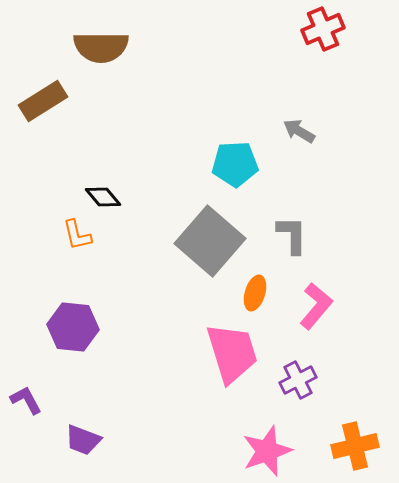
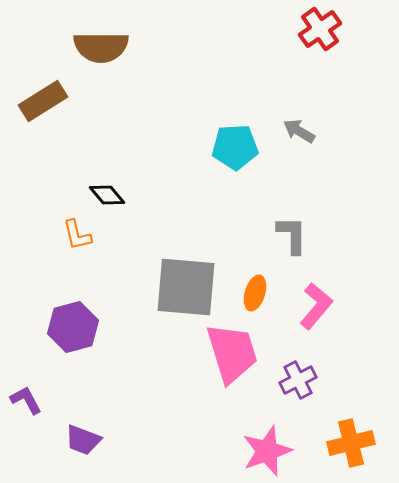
red cross: moved 3 px left; rotated 12 degrees counterclockwise
cyan pentagon: moved 17 px up
black diamond: moved 4 px right, 2 px up
gray square: moved 24 px left, 46 px down; rotated 36 degrees counterclockwise
purple hexagon: rotated 21 degrees counterclockwise
orange cross: moved 4 px left, 3 px up
